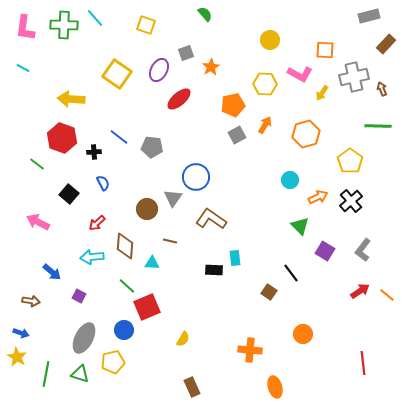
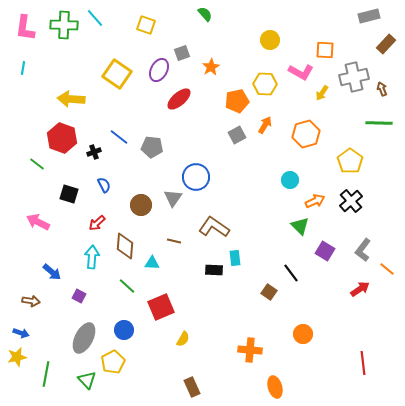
gray square at (186, 53): moved 4 px left
cyan line at (23, 68): rotated 72 degrees clockwise
pink L-shape at (300, 74): moved 1 px right, 2 px up
orange pentagon at (233, 105): moved 4 px right, 4 px up
green line at (378, 126): moved 1 px right, 3 px up
black cross at (94, 152): rotated 16 degrees counterclockwise
blue semicircle at (103, 183): moved 1 px right, 2 px down
black square at (69, 194): rotated 24 degrees counterclockwise
orange arrow at (318, 197): moved 3 px left, 4 px down
brown circle at (147, 209): moved 6 px left, 4 px up
brown L-shape at (211, 219): moved 3 px right, 8 px down
brown line at (170, 241): moved 4 px right
cyan arrow at (92, 257): rotated 100 degrees clockwise
red arrow at (360, 291): moved 2 px up
orange line at (387, 295): moved 26 px up
red square at (147, 307): moved 14 px right
yellow star at (17, 357): rotated 30 degrees clockwise
yellow pentagon at (113, 362): rotated 15 degrees counterclockwise
green triangle at (80, 374): moved 7 px right, 6 px down; rotated 30 degrees clockwise
